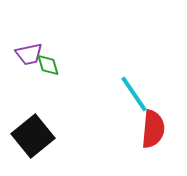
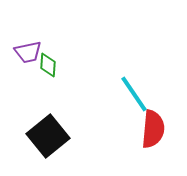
purple trapezoid: moved 1 px left, 2 px up
green diamond: rotated 20 degrees clockwise
black square: moved 15 px right
